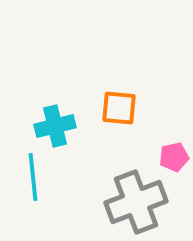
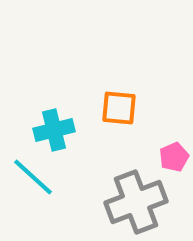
cyan cross: moved 1 px left, 4 px down
pink pentagon: rotated 12 degrees counterclockwise
cyan line: rotated 42 degrees counterclockwise
